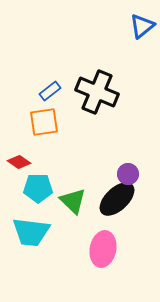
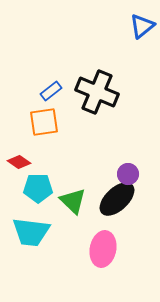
blue rectangle: moved 1 px right
